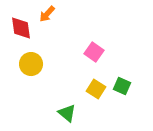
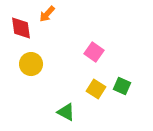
green triangle: moved 1 px left, 1 px up; rotated 12 degrees counterclockwise
